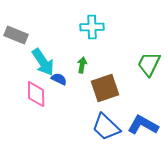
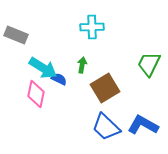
cyan arrow: moved 6 px down; rotated 24 degrees counterclockwise
brown square: rotated 12 degrees counterclockwise
pink diamond: rotated 12 degrees clockwise
